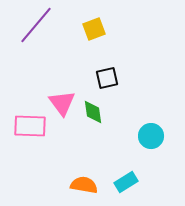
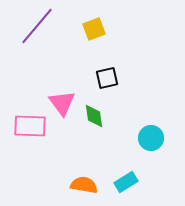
purple line: moved 1 px right, 1 px down
green diamond: moved 1 px right, 4 px down
cyan circle: moved 2 px down
